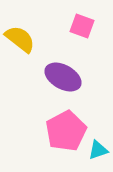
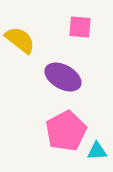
pink square: moved 2 px left, 1 px down; rotated 15 degrees counterclockwise
yellow semicircle: moved 1 px down
cyan triangle: moved 1 px left, 1 px down; rotated 15 degrees clockwise
